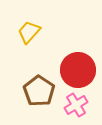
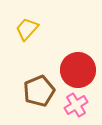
yellow trapezoid: moved 2 px left, 3 px up
brown pentagon: rotated 16 degrees clockwise
